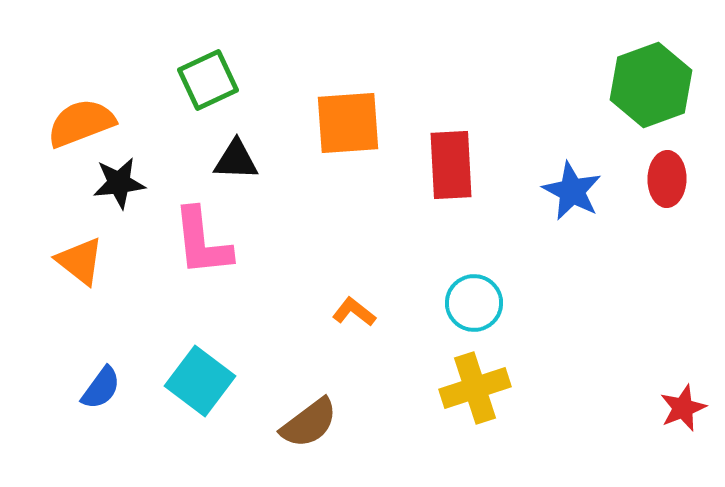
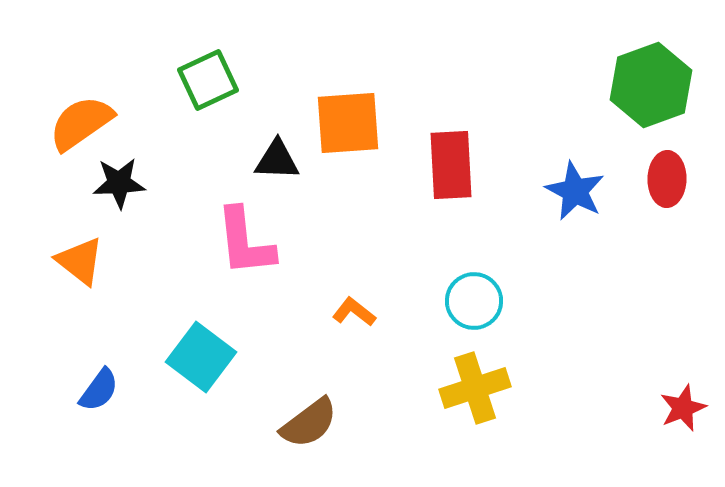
orange semicircle: rotated 14 degrees counterclockwise
black triangle: moved 41 px right
black star: rotated 4 degrees clockwise
blue star: moved 3 px right
pink L-shape: moved 43 px right
cyan circle: moved 2 px up
cyan square: moved 1 px right, 24 px up
blue semicircle: moved 2 px left, 2 px down
